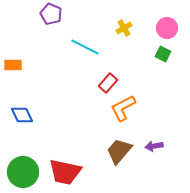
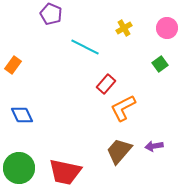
green square: moved 3 px left, 10 px down; rotated 28 degrees clockwise
orange rectangle: rotated 54 degrees counterclockwise
red rectangle: moved 2 px left, 1 px down
green circle: moved 4 px left, 4 px up
